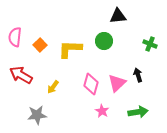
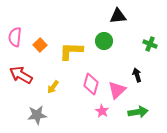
yellow L-shape: moved 1 px right, 2 px down
black arrow: moved 1 px left
pink triangle: moved 7 px down
